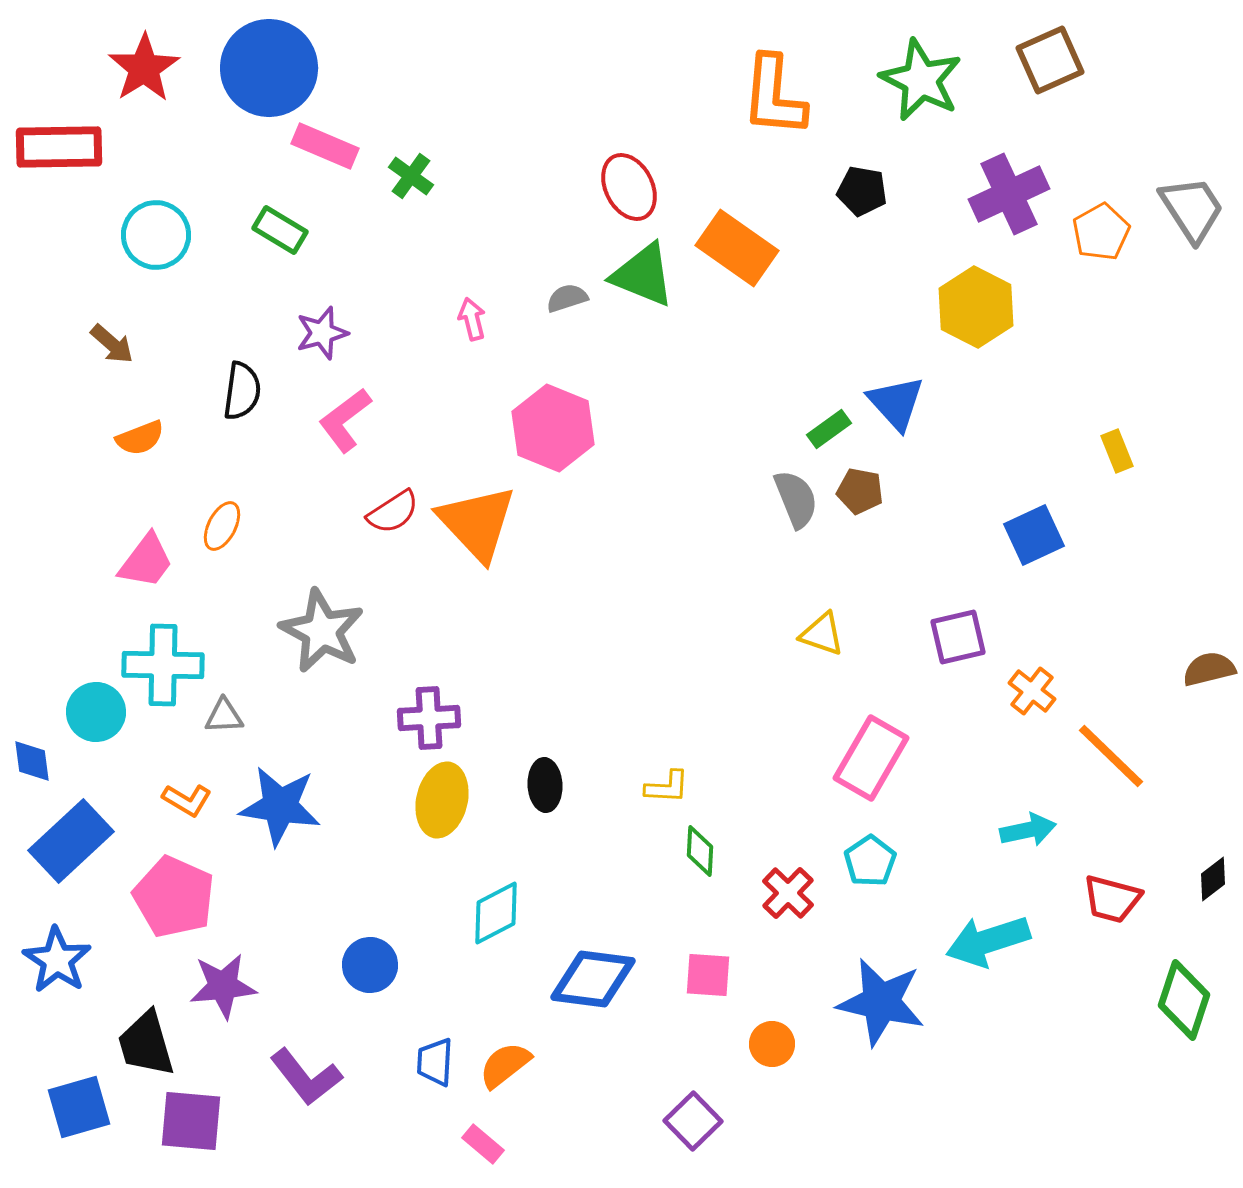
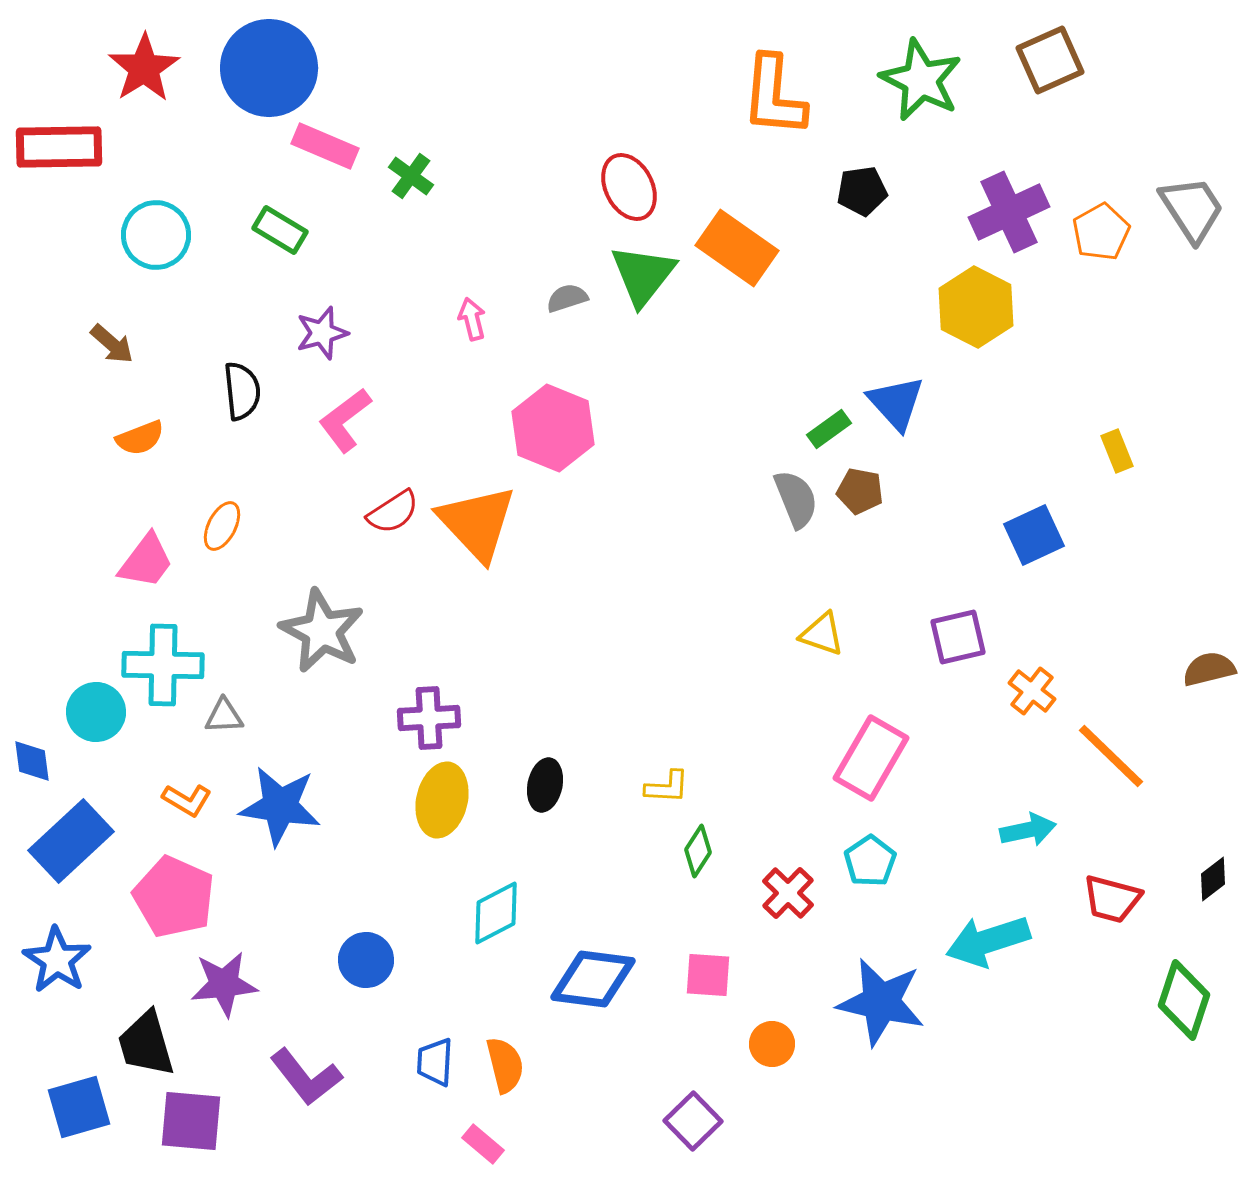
black pentagon at (862, 191): rotated 18 degrees counterclockwise
purple cross at (1009, 194): moved 18 px down
green triangle at (643, 275): rotated 46 degrees clockwise
black semicircle at (242, 391): rotated 14 degrees counterclockwise
black ellipse at (545, 785): rotated 15 degrees clockwise
green diamond at (700, 851): moved 2 px left; rotated 30 degrees clockwise
blue circle at (370, 965): moved 4 px left, 5 px up
purple star at (223, 986): moved 1 px right, 2 px up
orange semicircle at (505, 1065): rotated 114 degrees clockwise
